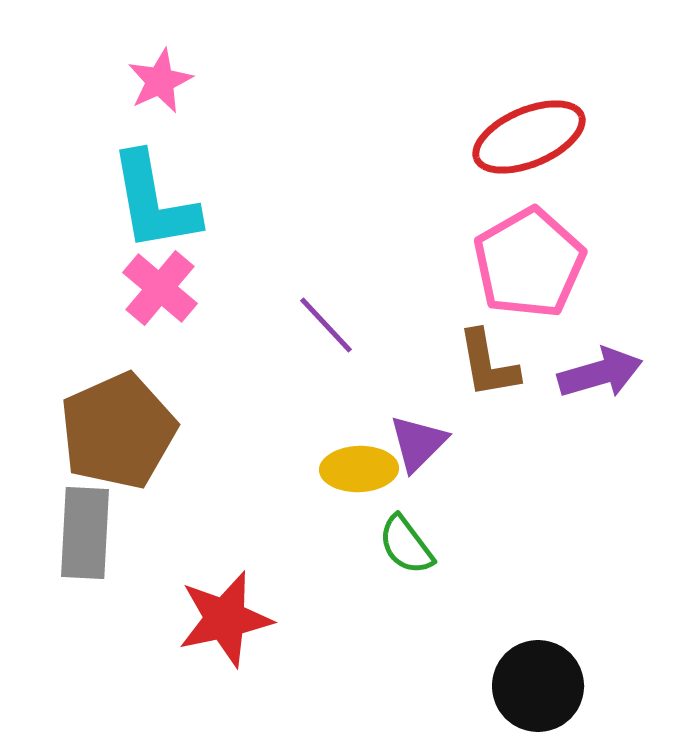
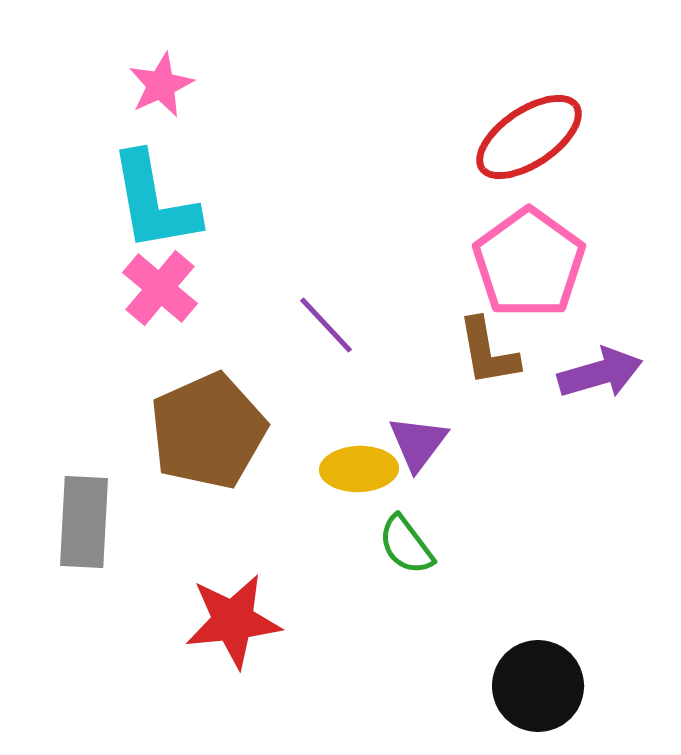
pink star: moved 1 px right, 4 px down
red ellipse: rotated 11 degrees counterclockwise
pink pentagon: rotated 6 degrees counterclockwise
brown L-shape: moved 12 px up
brown pentagon: moved 90 px right
purple triangle: rotated 8 degrees counterclockwise
gray rectangle: moved 1 px left, 11 px up
red star: moved 8 px right, 2 px down; rotated 6 degrees clockwise
